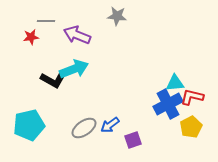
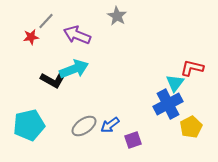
gray star: rotated 24 degrees clockwise
gray line: rotated 48 degrees counterclockwise
cyan triangle: rotated 48 degrees counterclockwise
red L-shape: moved 29 px up
gray ellipse: moved 2 px up
